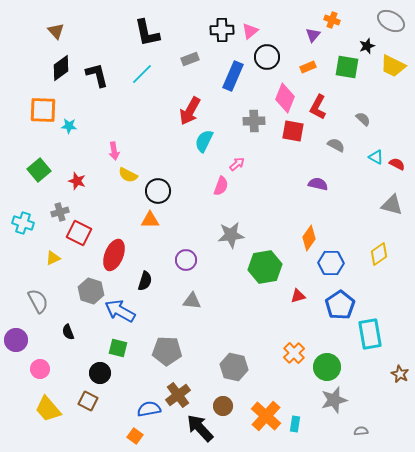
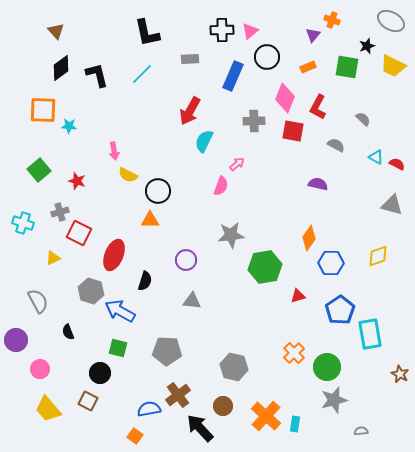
gray rectangle at (190, 59): rotated 18 degrees clockwise
yellow diamond at (379, 254): moved 1 px left, 2 px down; rotated 15 degrees clockwise
blue pentagon at (340, 305): moved 5 px down
